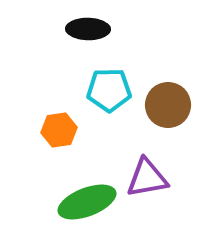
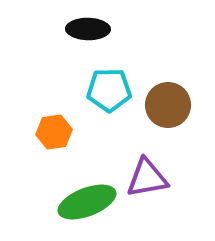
orange hexagon: moved 5 px left, 2 px down
